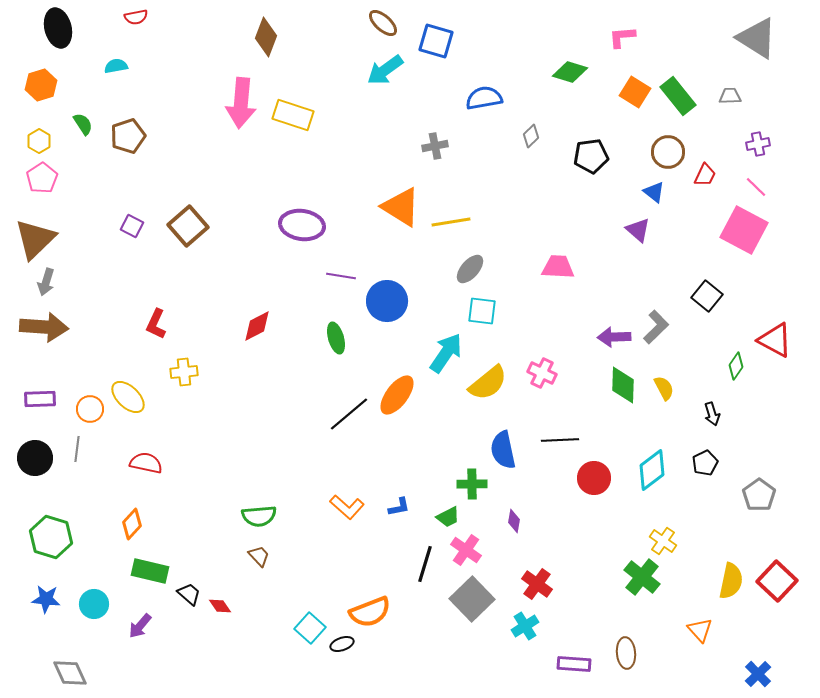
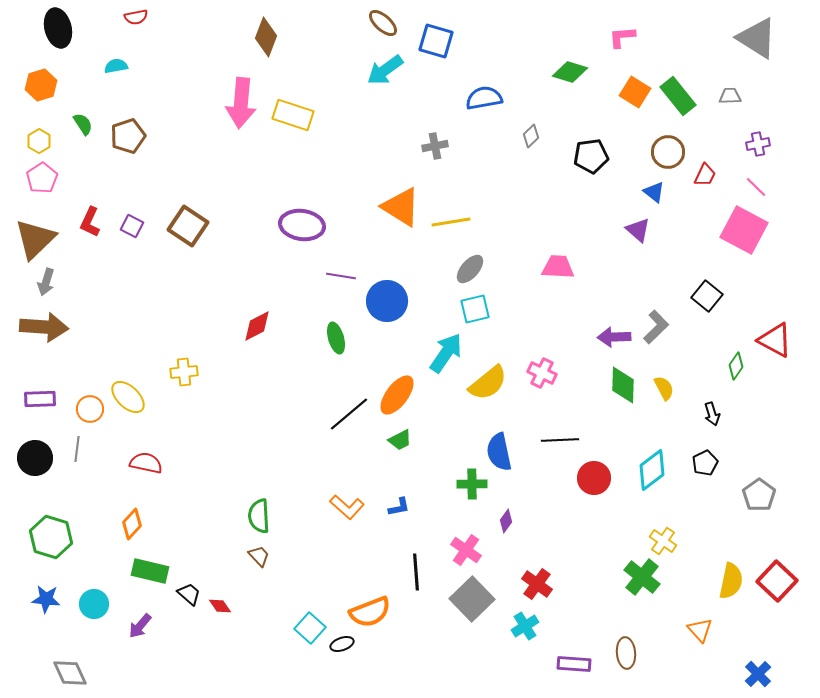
brown square at (188, 226): rotated 15 degrees counterclockwise
cyan square at (482, 311): moved 7 px left, 2 px up; rotated 20 degrees counterclockwise
red L-shape at (156, 324): moved 66 px left, 102 px up
blue semicircle at (503, 450): moved 4 px left, 2 px down
green semicircle at (259, 516): rotated 92 degrees clockwise
green trapezoid at (448, 517): moved 48 px left, 77 px up
purple diamond at (514, 521): moved 8 px left; rotated 25 degrees clockwise
black line at (425, 564): moved 9 px left, 8 px down; rotated 21 degrees counterclockwise
